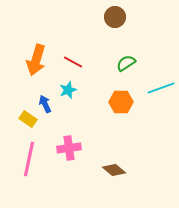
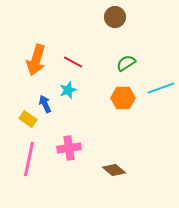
orange hexagon: moved 2 px right, 4 px up
